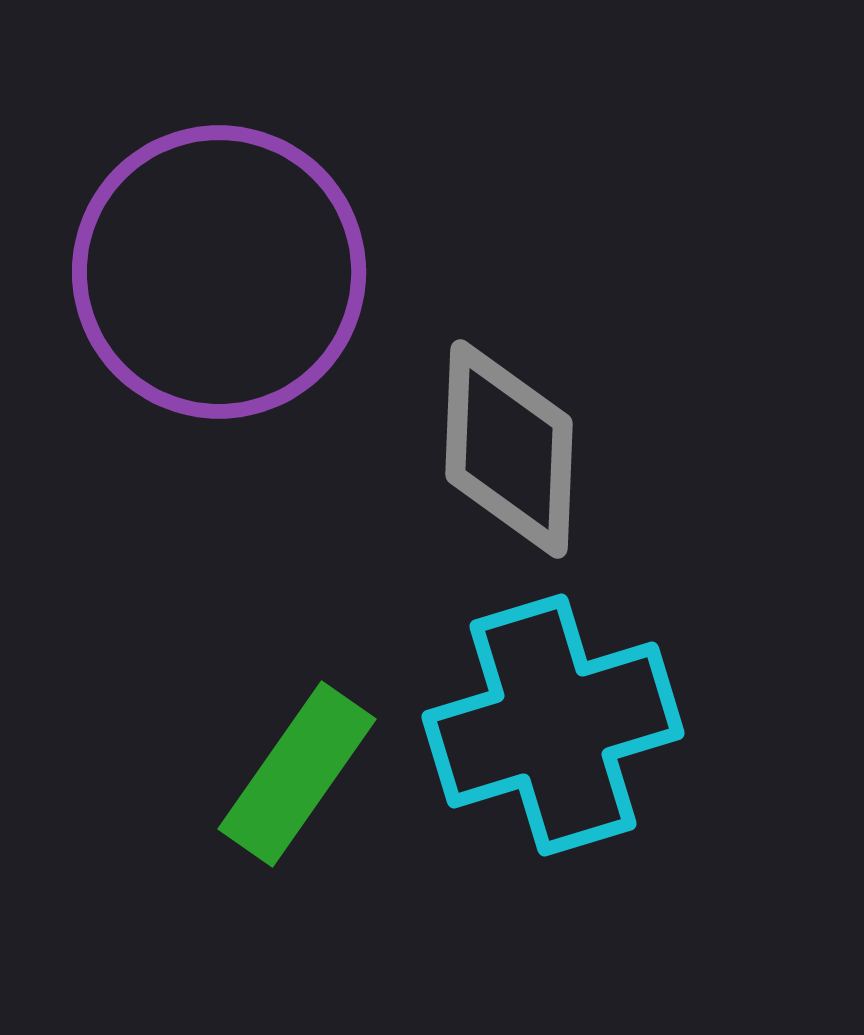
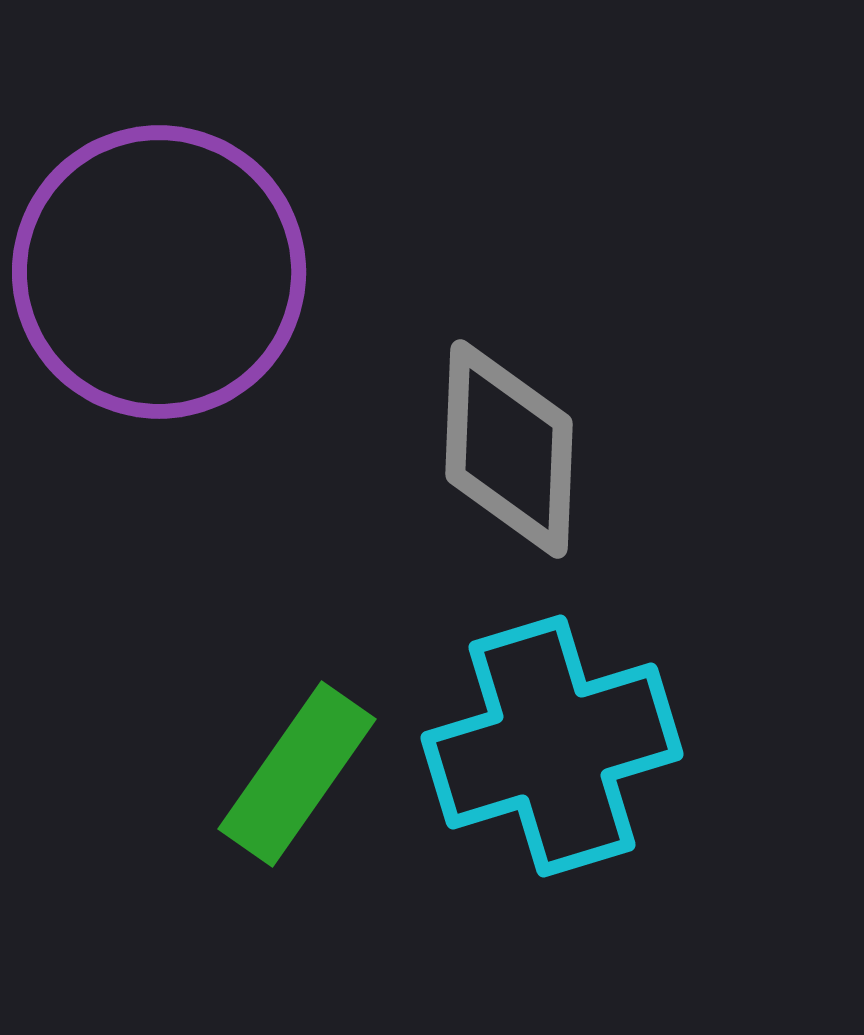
purple circle: moved 60 px left
cyan cross: moved 1 px left, 21 px down
